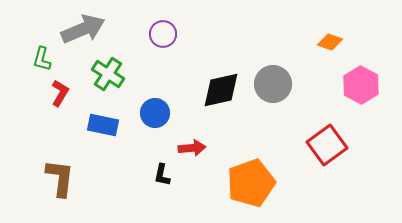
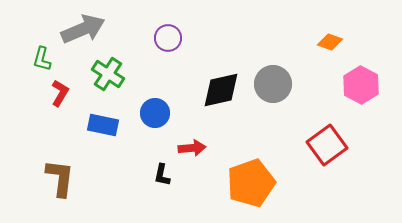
purple circle: moved 5 px right, 4 px down
